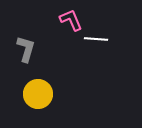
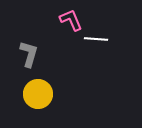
gray L-shape: moved 3 px right, 5 px down
